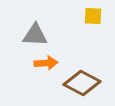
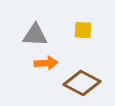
yellow square: moved 10 px left, 14 px down
